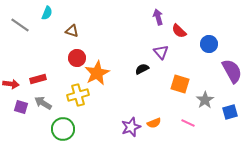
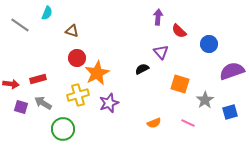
purple arrow: rotated 21 degrees clockwise
purple semicircle: rotated 80 degrees counterclockwise
purple star: moved 22 px left, 24 px up
